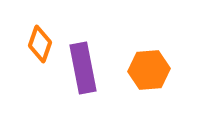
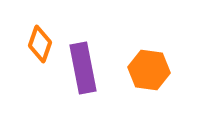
orange hexagon: rotated 12 degrees clockwise
